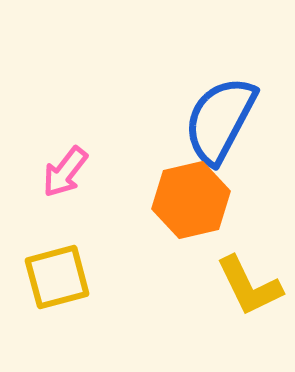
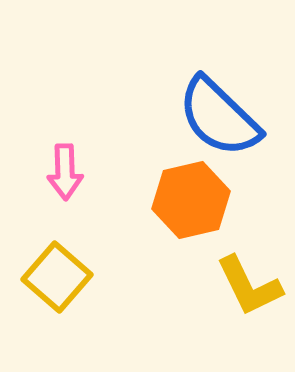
blue semicircle: moved 1 px left, 3 px up; rotated 74 degrees counterclockwise
pink arrow: rotated 40 degrees counterclockwise
yellow square: rotated 34 degrees counterclockwise
